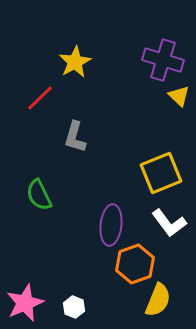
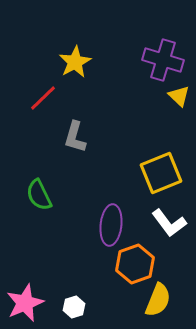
red line: moved 3 px right
white hexagon: rotated 20 degrees clockwise
